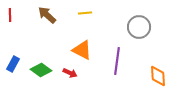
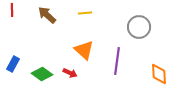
red line: moved 2 px right, 5 px up
orange triangle: moved 2 px right; rotated 15 degrees clockwise
green diamond: moved 1 px right, 4 px down
orange diamond: moved 1 px right, 2 px up
